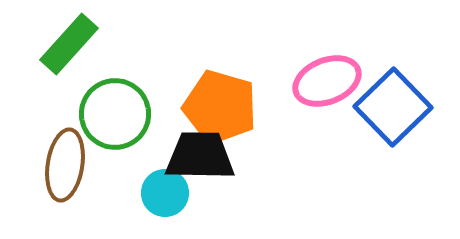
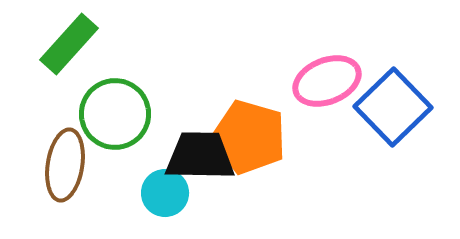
orange pentagon: moved 29 px right, 30 px down
